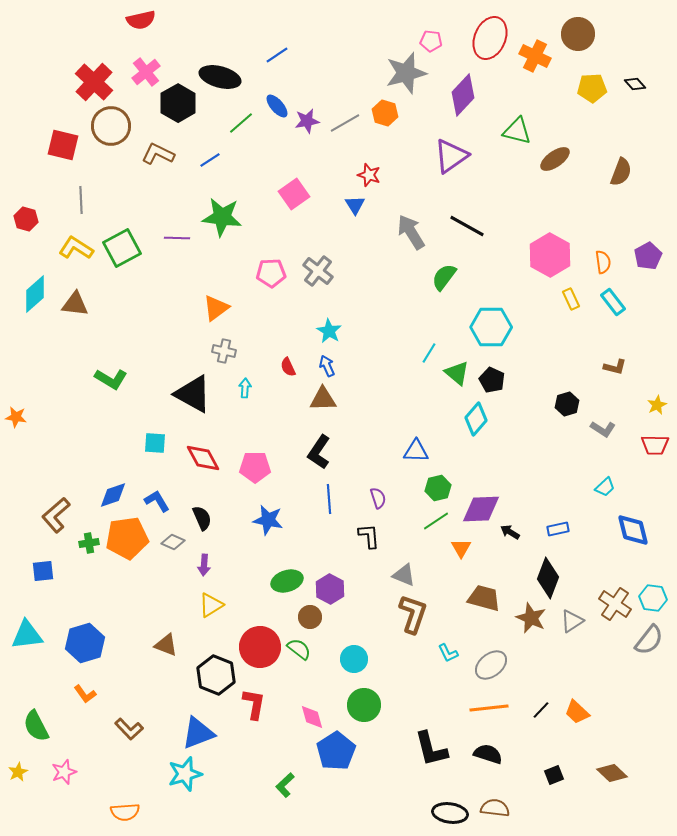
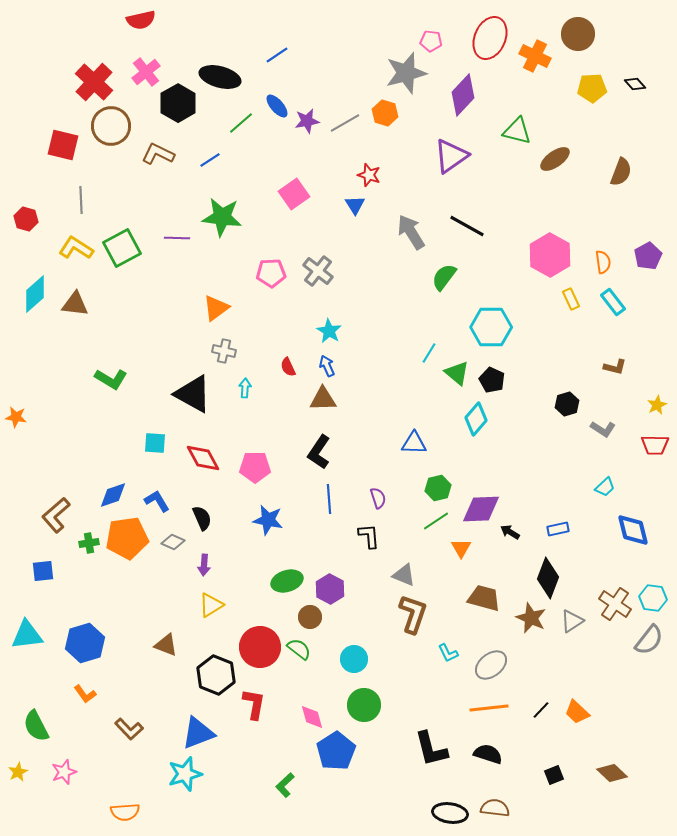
blue triangle at (416, 451): moved 2 px left, 8 px up
